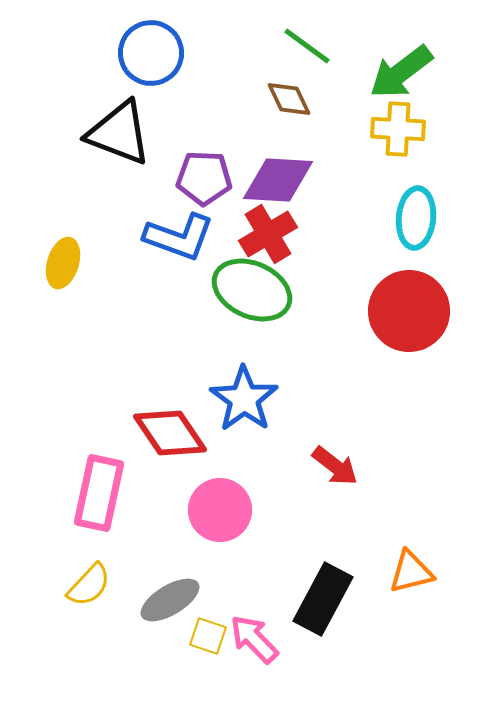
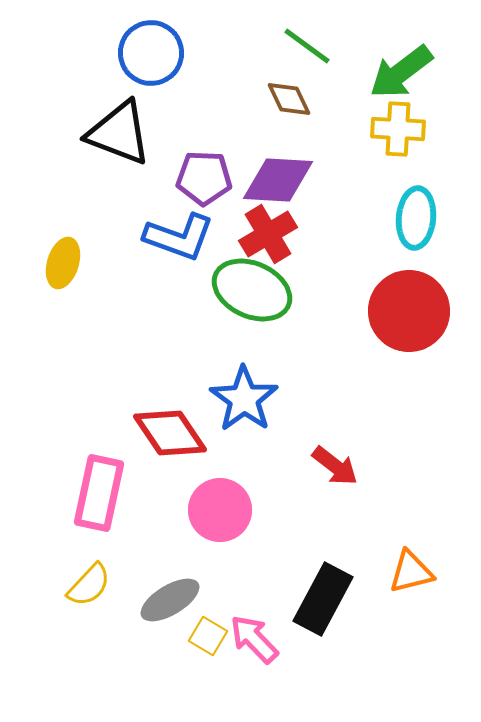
yellow square: rotated 12 degrees clockwise
